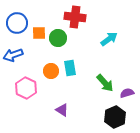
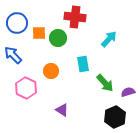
cyan arrow: rotated 12 degrees counterclockwise
blue arrow: rotated 66 degrees clockwise
cyan rectangle: moved 13 px right, 4 px up
purple semicircle: moved 1 px right, 1 px up
